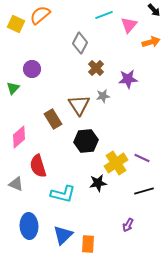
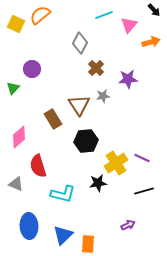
purple arrow: rotated 144 degrees counterclockwise
